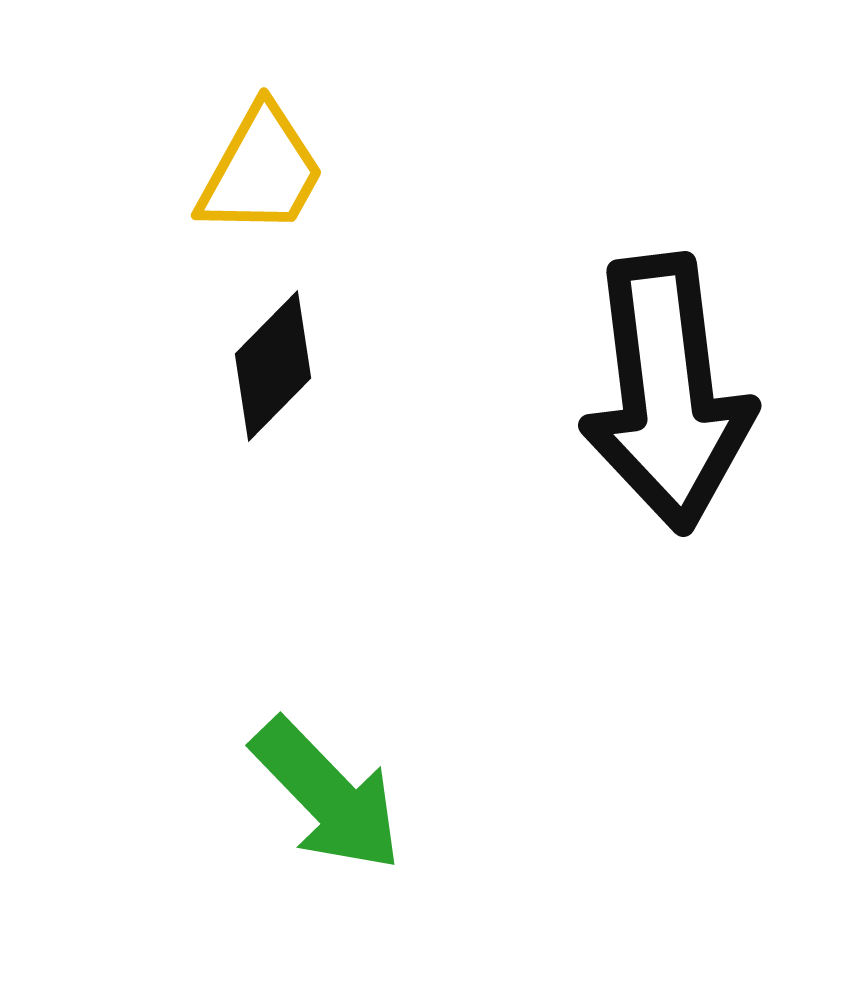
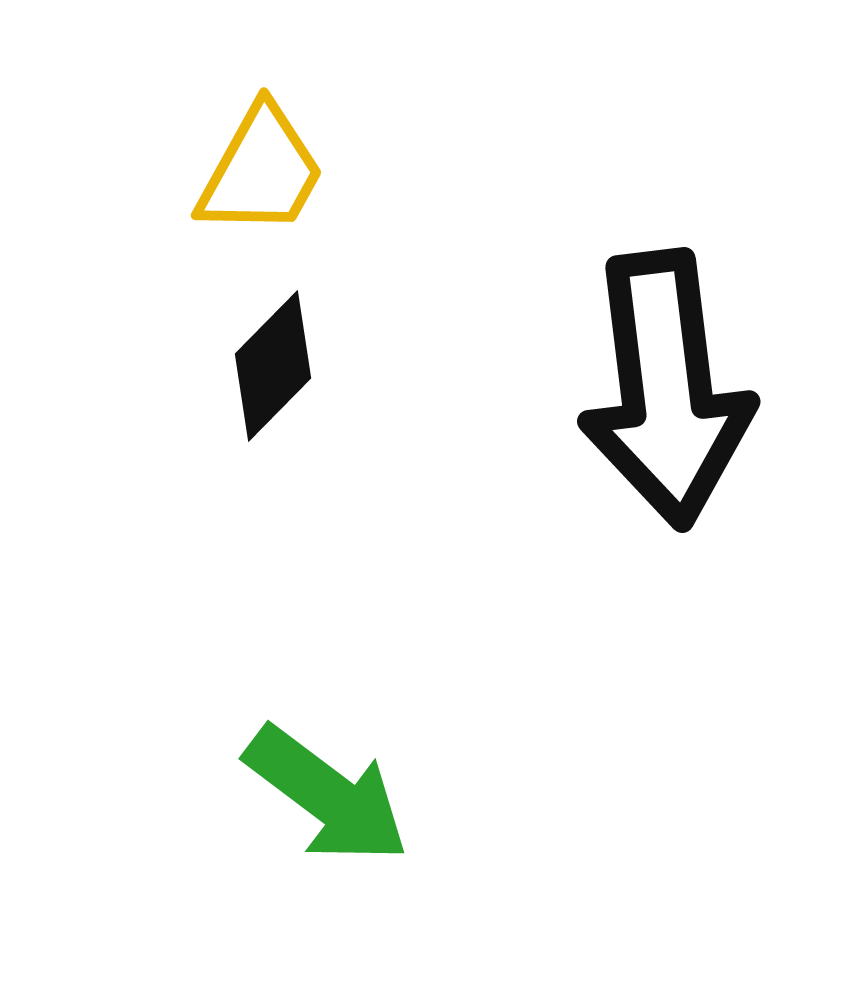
black arrow: moved 1 px left, 4 px up
green arrow: rotated 9 degrees counterclockwise
